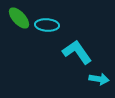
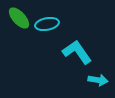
cyan ellipse: moved 1 px up; rotated 15 degrees counterclockwise
cyan arrow: moved 1 px left, 1 px down
